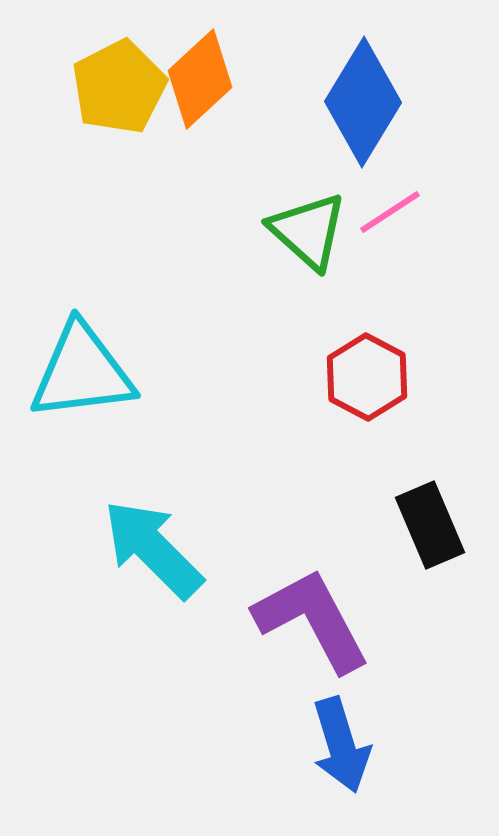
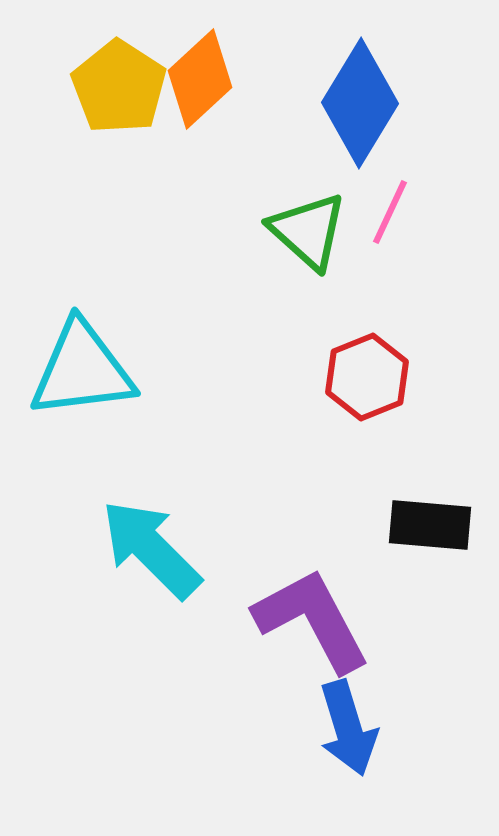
yellow pentagon: rotated 12 degrees counterclockwise
blue diamond: moved 3 px left, 1 px down
pink line: rotated 32 degrees counterclockwise
cyan triangle: moved 2 px up
red hexagon: rotated 10 degrees clockwise
black rectangle: rotated 62 degrees counterclockwise
cyan arrow: moved 2 px left
blue arrow: moved 7 px right, 17 px up
